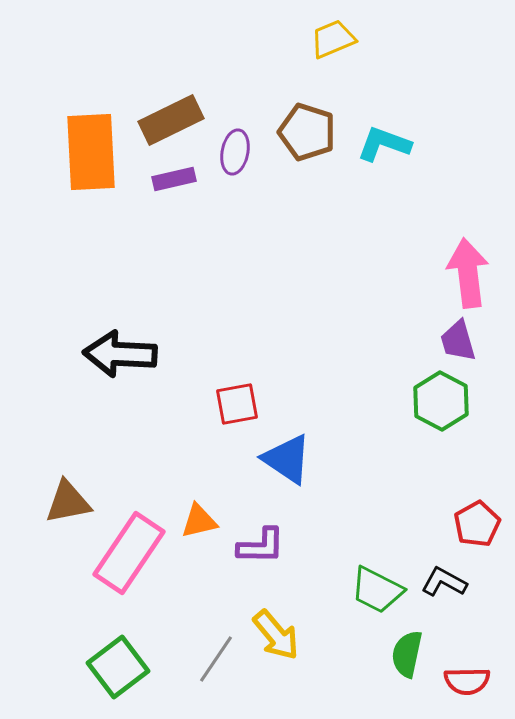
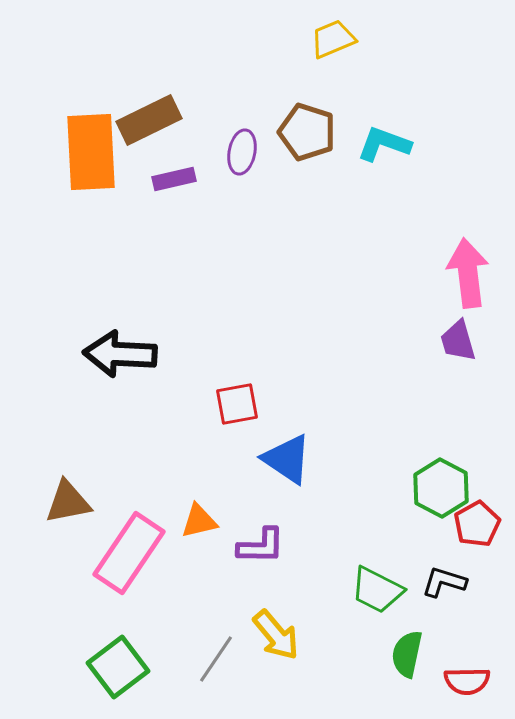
brown rectangle: moved 22 px left
purple ellipse: moved 7 px right
green hexagon: moved 87 px down
black L-shape: rotated 12 degrees counterclockwise
